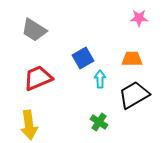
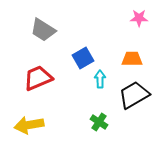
gray trapezoid: moved 9 px right
yellow arrow: rotated 88 degrees clockwise
